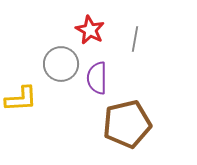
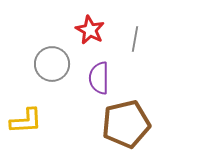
gray circle: moved 9 px left
purple semicircle: moved 2 px right
yellow L-shape: moved 5 px right, 22 px down
brown pentagon: moved 1 px left
